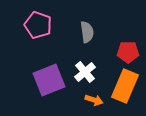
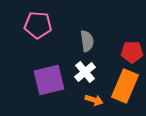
pink pentagon: rotated 16 degrees counterclockwise
gray semicircle: moved 9 px down
red pentagon: moved 4 px right
purple square: rotated 8 degrees clockwise
